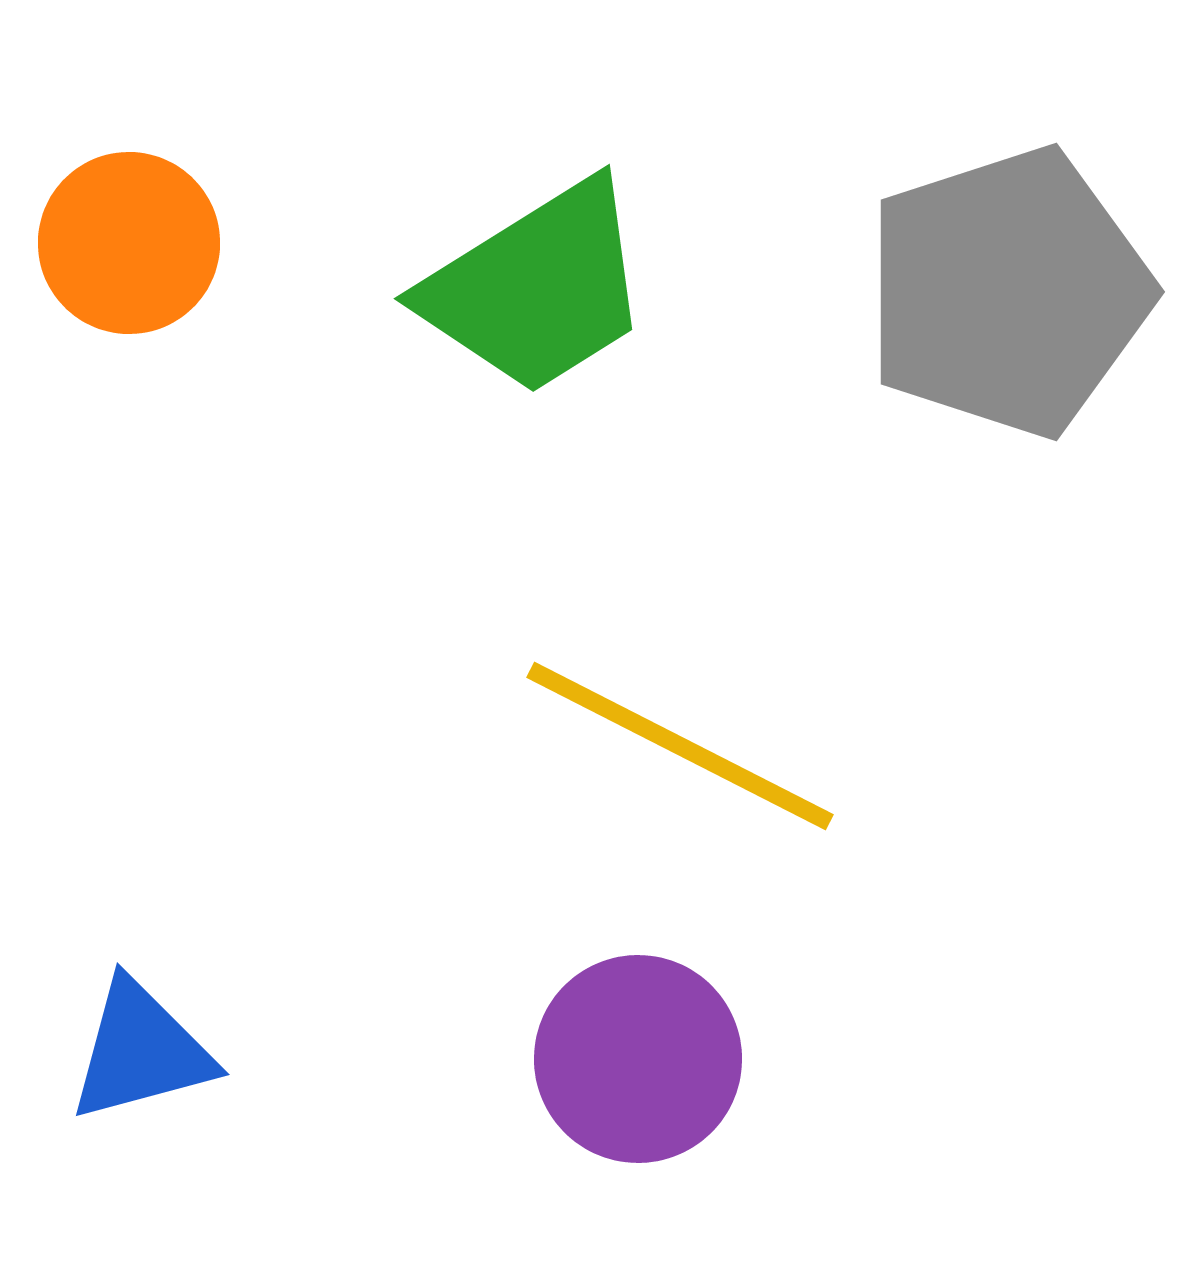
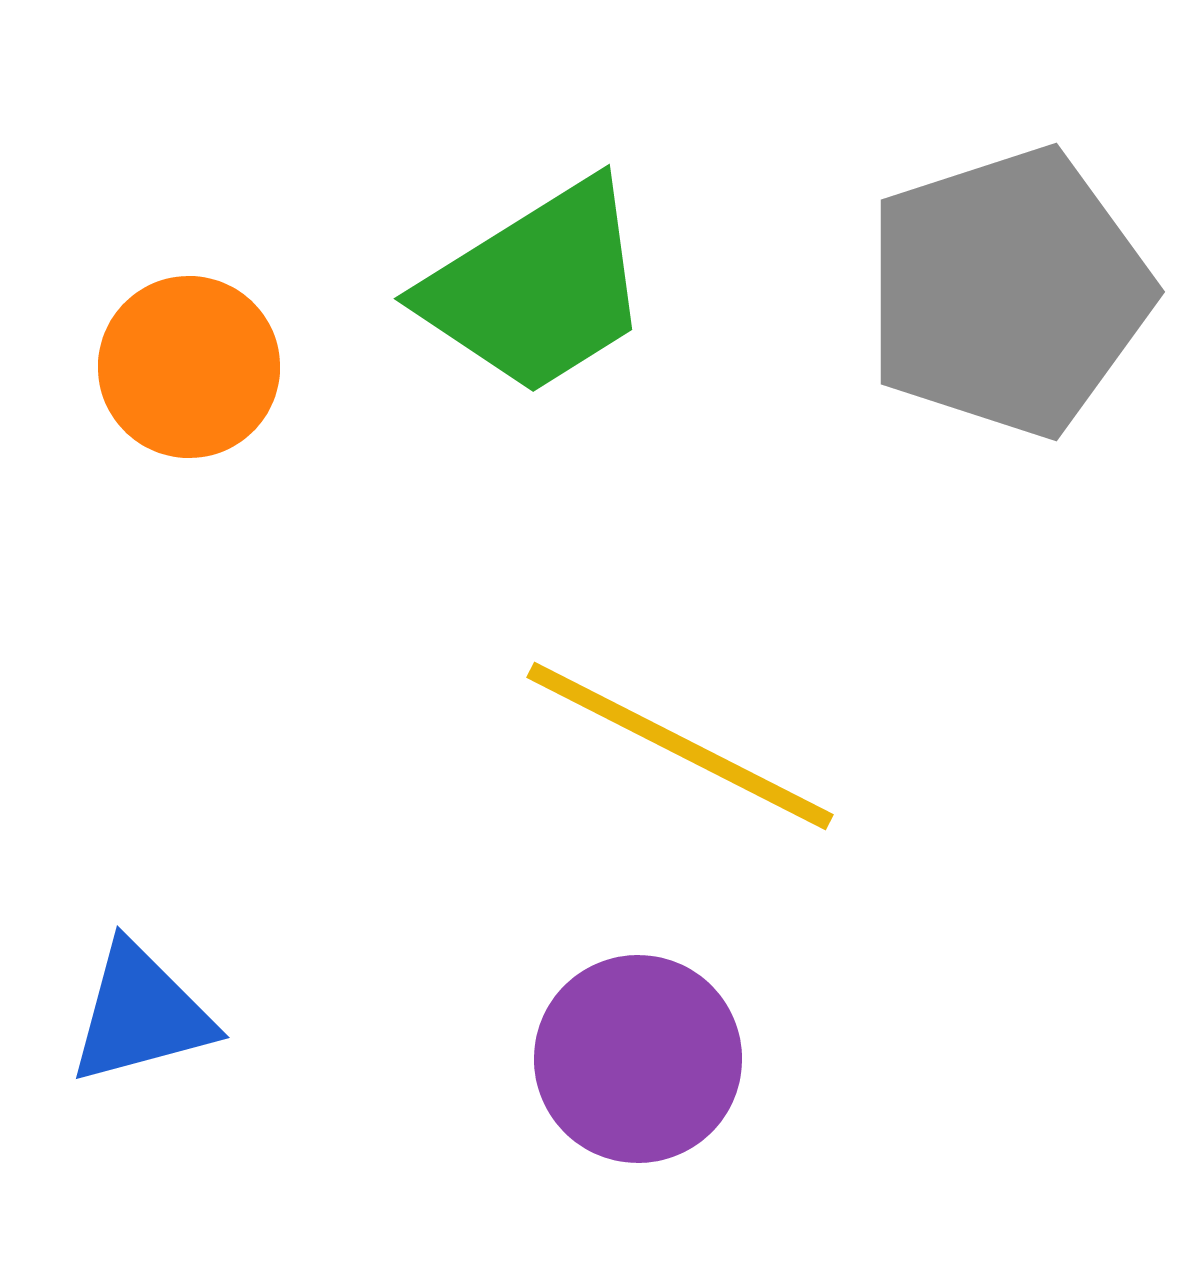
orange circle: moved 60 px right, 124 px down
blue triangle: moved 37 px up
